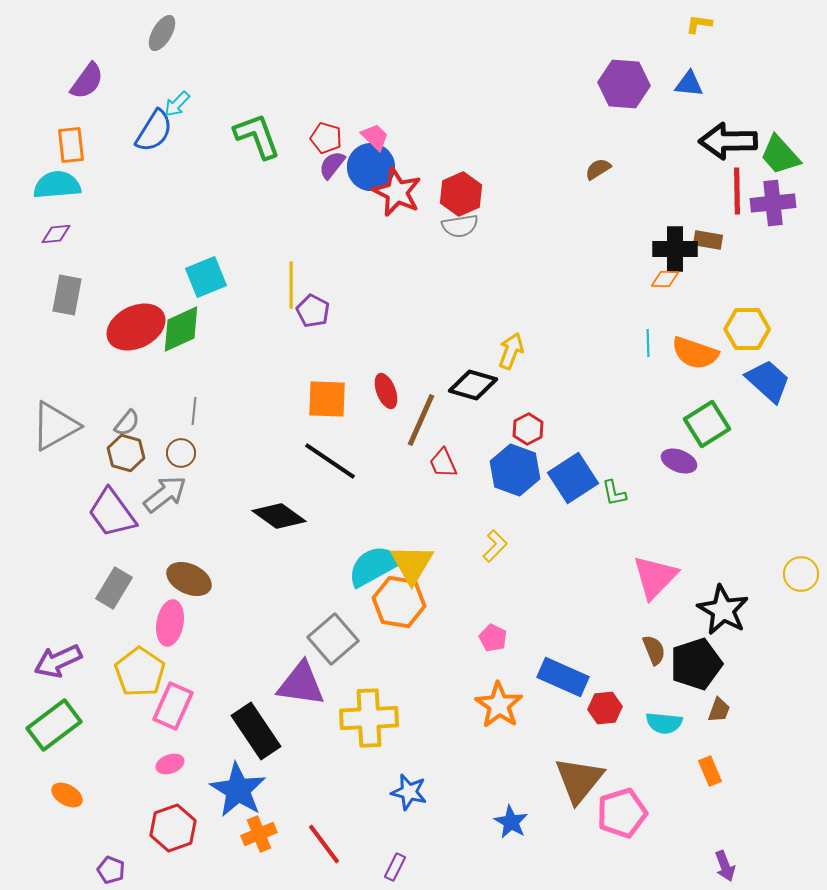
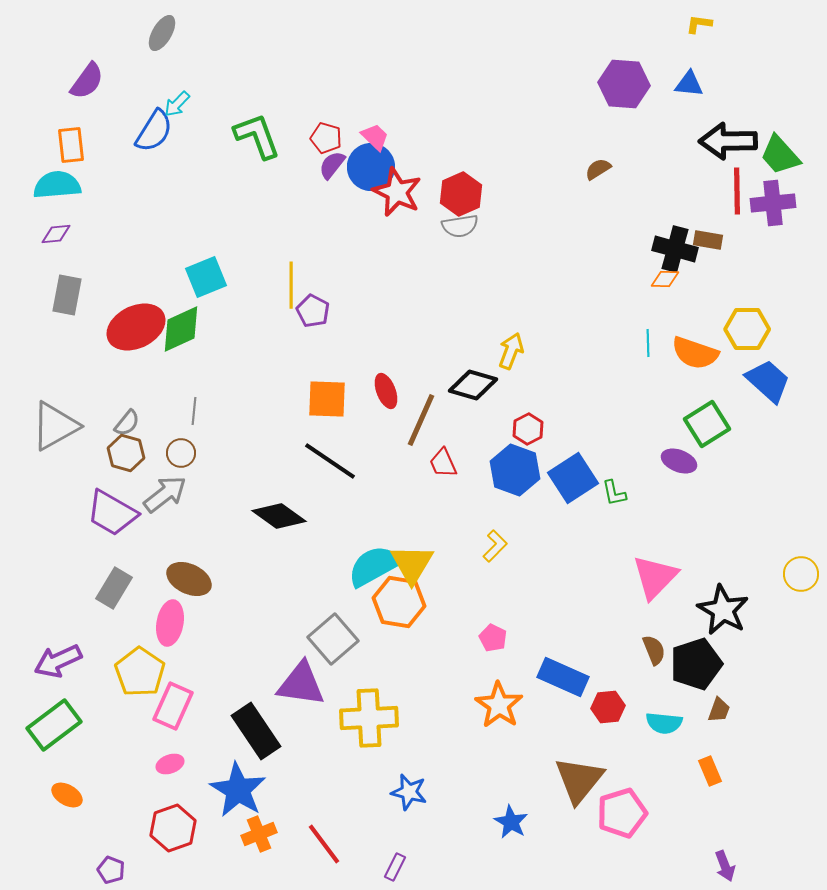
black cross at (675, 249): rotated 15 degrees clockwise
purple trapezoid at (112, 513): rotated 24 degrees counterclockwise
red hexagon at (605, 708): moved 3 px right, 1 px up
